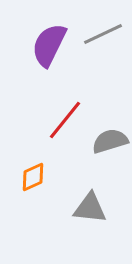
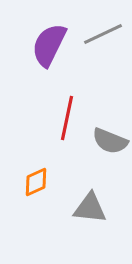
red line: moved 2 px right, 2 px up; rotated 27 degrees counterclockwise
gray semicircle: rotated 141 degrees counterclockwise
orange diamond: moved 3 px right, 5 px down
